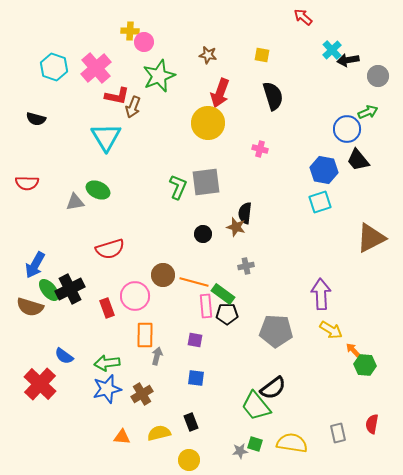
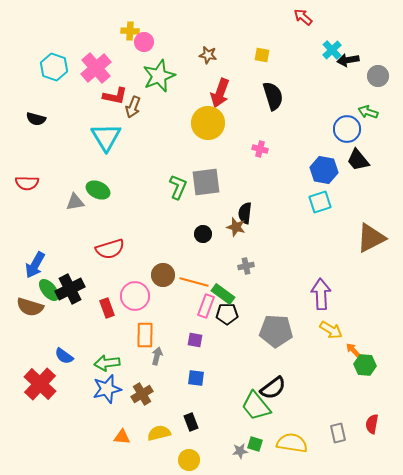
red L-shape at (117, 96): moved 2 px left
green arrow at (368, 112): rotated 138 degrees counterclockwise
pink rectangle at (206, 306): rotated 25 degrees clockwise
